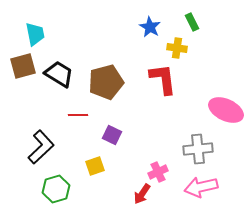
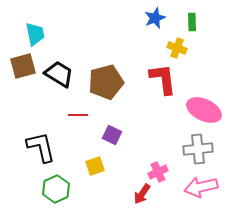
green rectangle: rotated 24 degrees clockwise
blue star: moved 5 px right, 9 px up; rotated 20 degrees clockwise
yellow cross: rotated 12 degrees clockwise
pink ellipse: moved 22 px left
black L-shape: rotated 60 degrees counterclockwise
green hexagon: rotated 8 degrees counterclockwise
